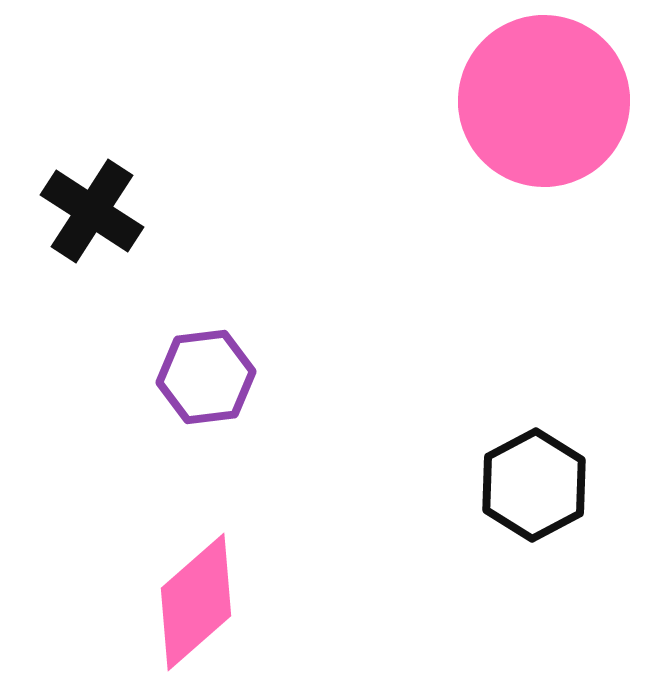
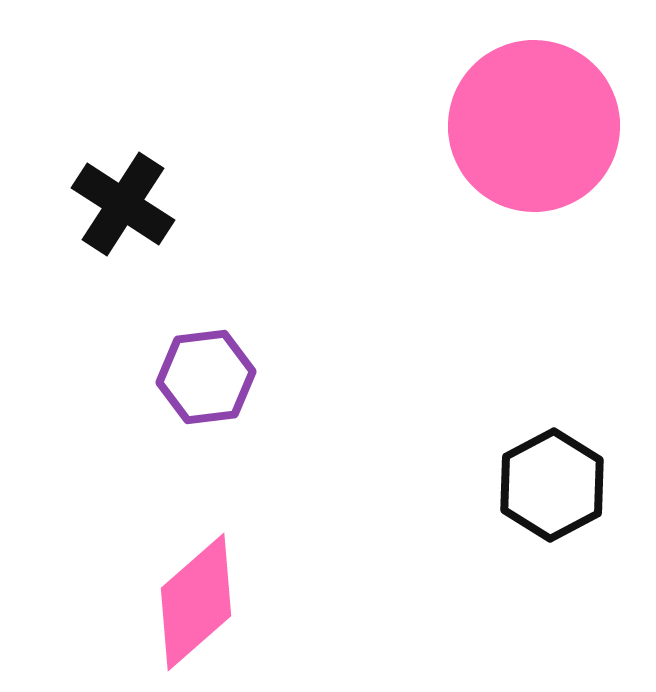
pink circle: moved 10 px left, 25 px down
black cross: moved 31 px right, 7 px up
black hexagon: moved 18 px right
